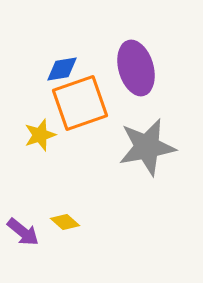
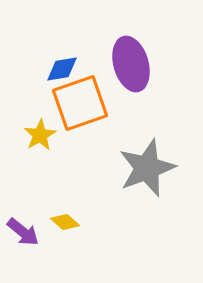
purple ellipse: moved 5 px left, 4 px up
yellow star: rotated 12 degrees counterclockwise
gray star: moved 21 px down; rotated 10 degrees counterclockwise
